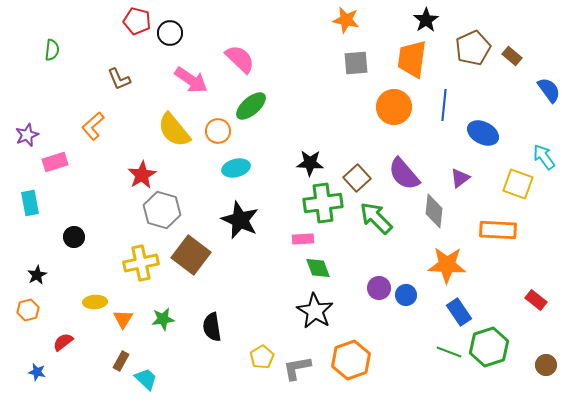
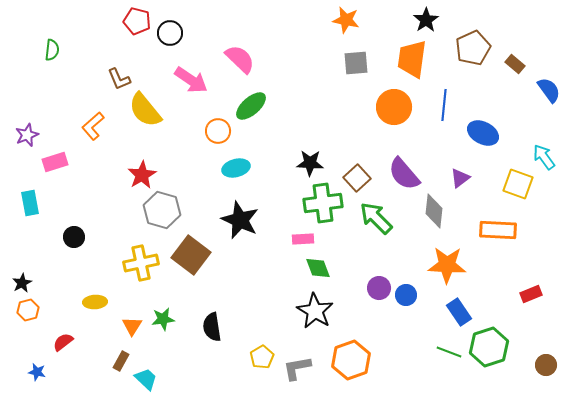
brown rectangle at (512, 56): moved 3 px right, 8 px down
yellow semicircle at (174, 130): moved 29 px left, 20 px up
black star at (37, 275): moved 15 px left, 8 px down
red rectangle at (536, 300): moved 5 px left, 6 px up; rotated 60 degrees counterclockwise
orange triangle at (123, 319): moved 9 px right, 7 px down
